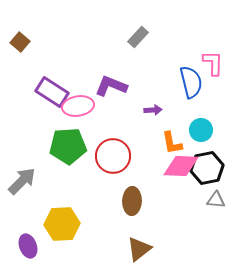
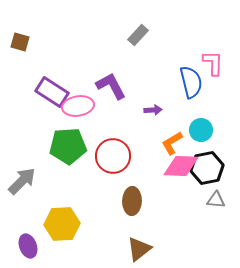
gray rectangle: moved 2 px up
brown square: rotated 24 degrees counterclockwise
purple L-shape: rotated 40 degrees clockwise
orange L-shape: rotated 70 degrees clockwise
